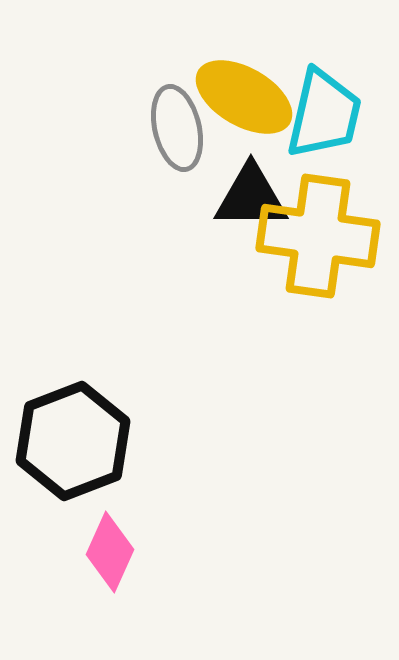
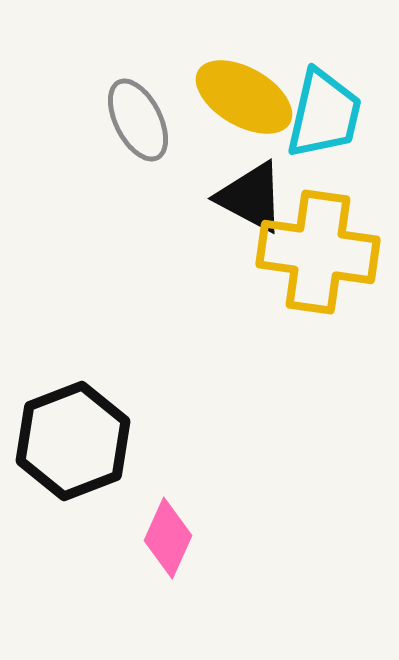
gray ellipse: moved 39 px left, 8 px up; rotated 14 degrees counterclockwise
black triangle: rotated 28 degrees clockwise
yellow cross: moved 16 px down
pink diamond: moved 58 px right, 14 px up
